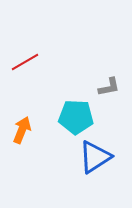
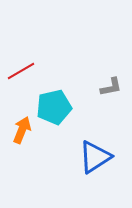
red line: moved 4 px left, 9 px down
gray L-shape: moved 2 px right
cyan pentagon: moved 22 px left, 10 px up; rotated 16 degrees counterclockwise
